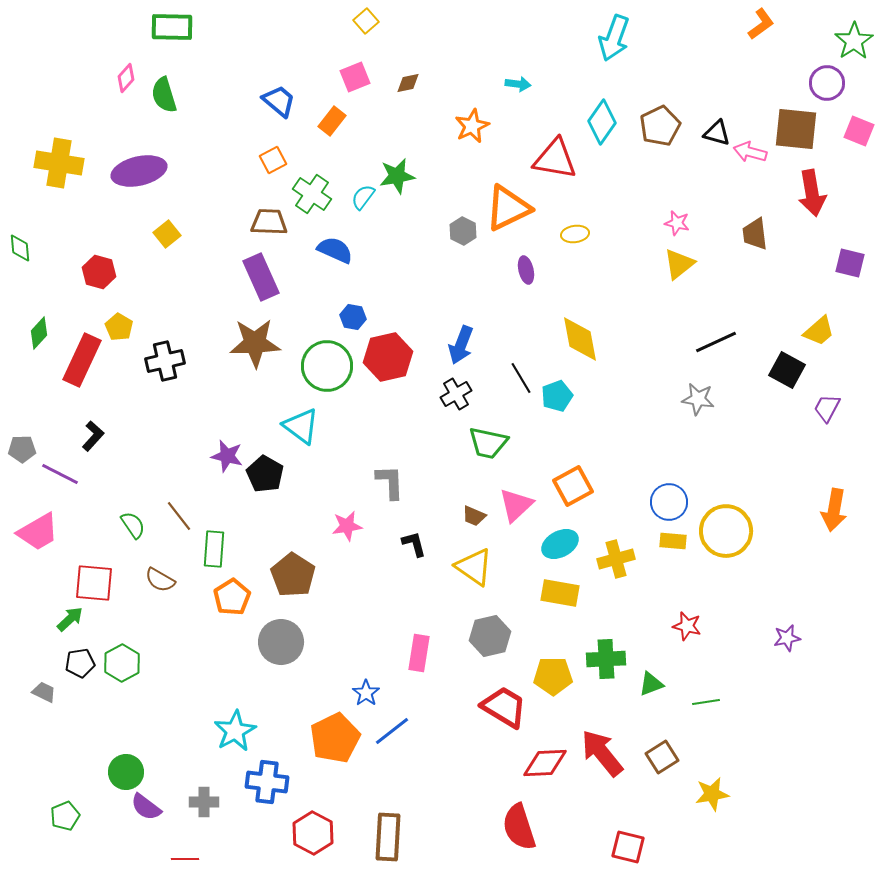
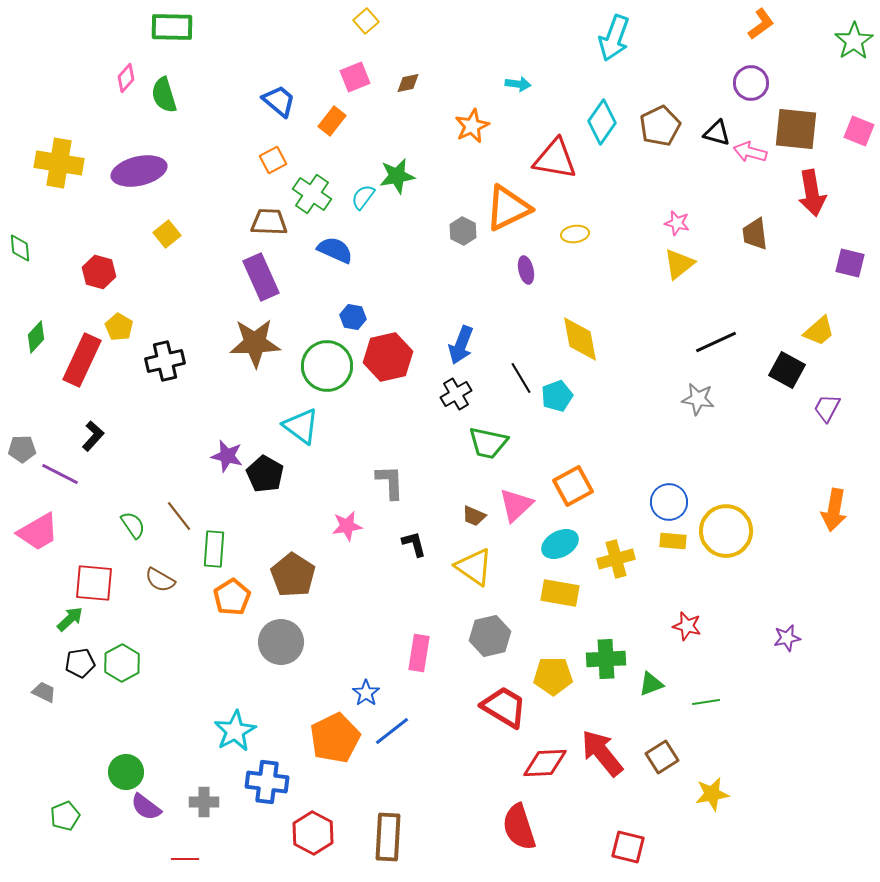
purple circle at (827, 83): moved 76 px left
green diamond at (39, 333): moved 3 px left, 4 px down
